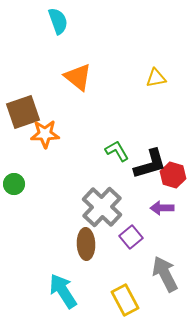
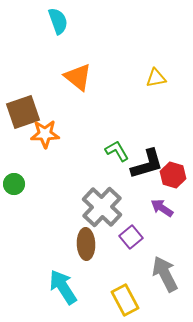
black L-shape: moved 3 px left
purple arrow: rotated 35 degrees clockwise
cyan arrow: moved 4 px up
